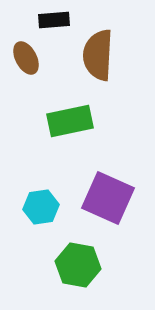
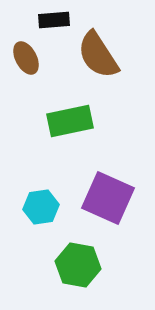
brown semicircle: rotated 36 degrees counterclockwise
